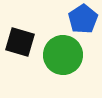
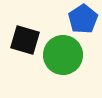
black square: moved 5 px right, 2 px up
